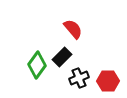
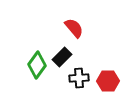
red semicircle: moved 1 px right, 1 px up
black cross: rotated 18 degrees clockwise
